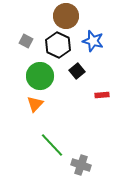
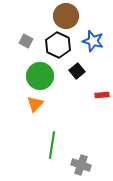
green line: rotated 52 degrees clockwise
